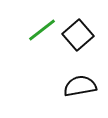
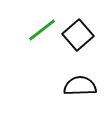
black semicircle: rotated 8 degrees clockwise
